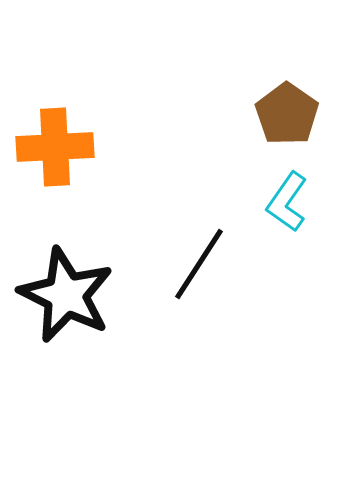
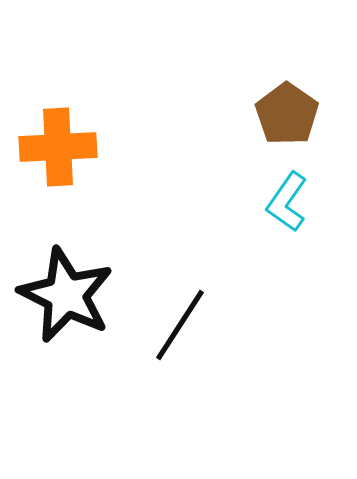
orange cross: moved 3 px right
black line: moved 19 px left, 61 px down
